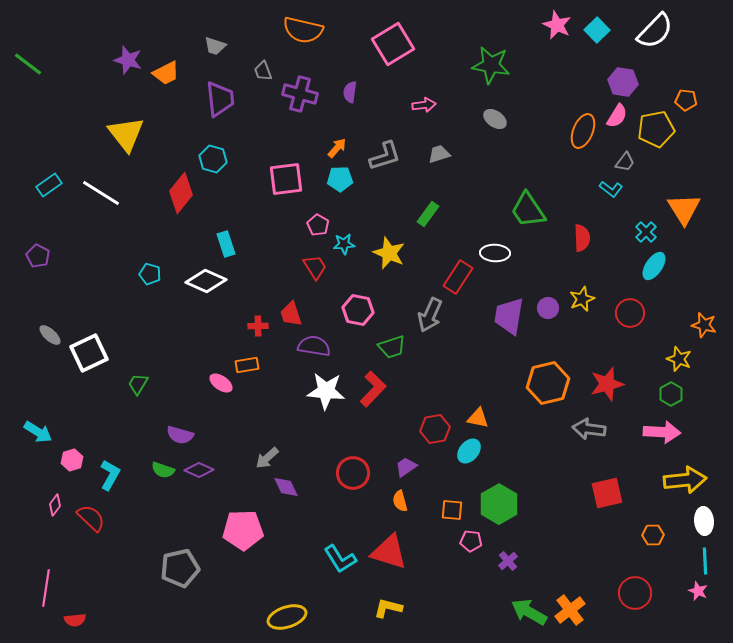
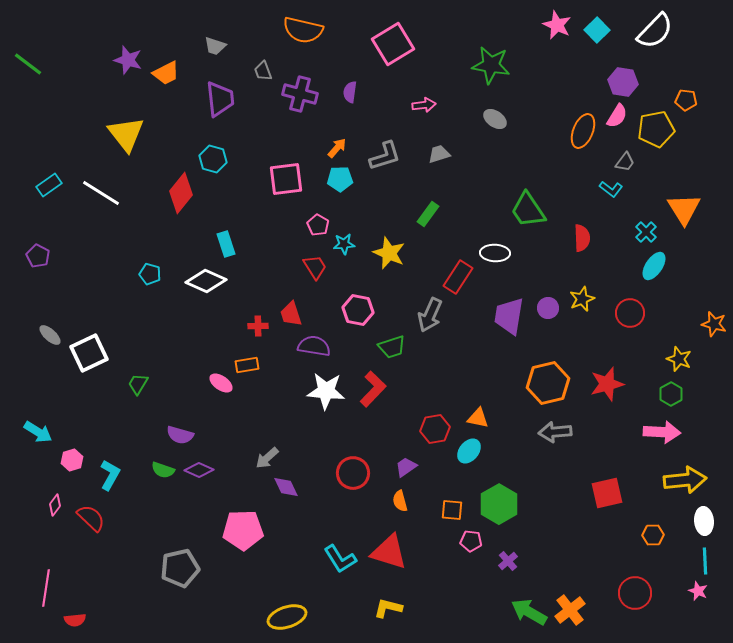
orange star at (704, 325): moved 10 px right, 1 px up
gray arrow at (589, 429): moved 34 px left, 3 px down; rotated 12 degrees counterclockwise
